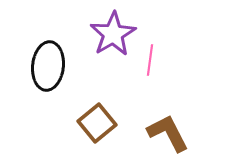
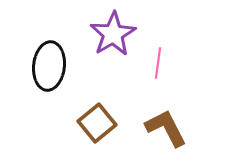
pink line: moved 8 px right, 3 px down
black ellipse: moved 1 px right
brown L-shape: moved 2 px left, 5 px up
